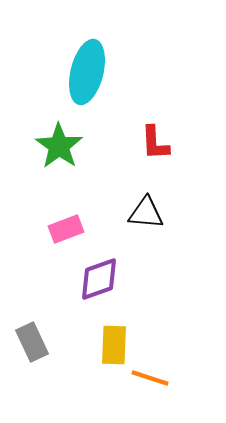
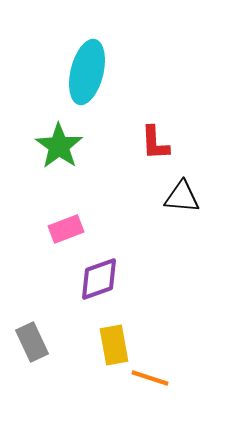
black triangle: moved 36 px right, 16 px up
yellow rectangle: rotated 12 degrees counterclockwise
